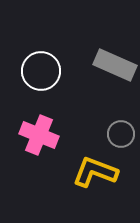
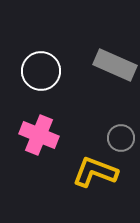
gray circle: moved 4 px down
